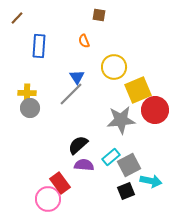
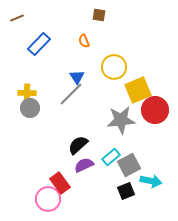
brown line: rotated 24 degrees clockwise
blue rectangle: moved 2 px up; rotated 40 degrees clockwise
purple semicircle: rotated 30 degrees counterclockwise
